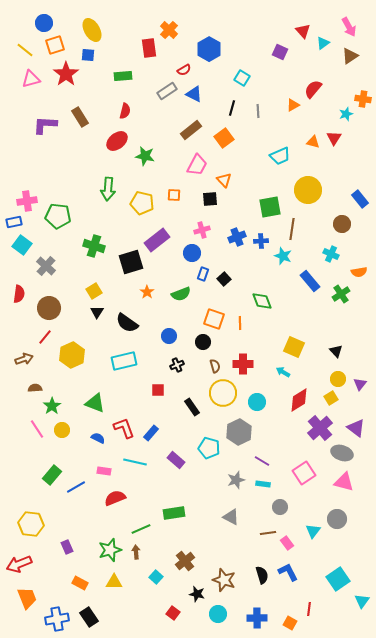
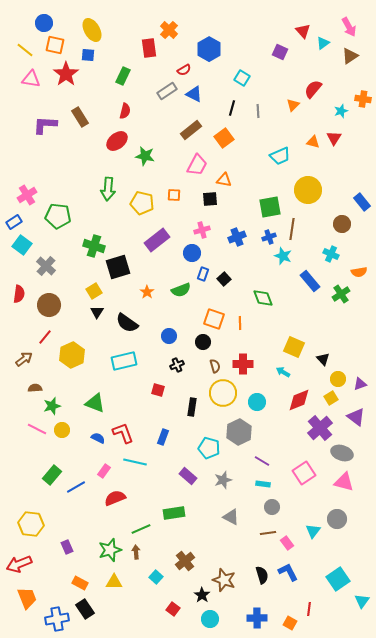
orange square at (55, 45): rotated 30 degrees clockwise
green rectangle at (123, 76): rotated 60 degrees counterclockwise
pink triangle at (31, 79): rotated 24 degrees clockwise
orange triangle at (293, 105): rotated 16 degrees counterclockwise
cyan star at (346, 114): moved 5 px left, 3 px up
orange triangle at (224, 180): rotated 35 degrees counterclockwise
blue rectangle at (360, 199): moved 2 px right, 3 px down
pink cross at (27, 201): moved 6 px up; rotated 24 degrees counterclockwise
blue rectangle at (14, 222): rotated 21 degrees counterclockwise
blue cross at (261, 241): moved 8 px right, 4 px up; rotated 16 degrees counterclockwise
black square at (131, 262): moved 13 px left, 5 px down
green semicircle at (181, 294): moved 4 px up
green diamond at (262, 301): moved 1 px right, 3 px up
brown circle at (49, 308): moved 3 px up
black triangle at (336, 351): moved 13 px left, 8 px down
brown arrow at (24, 359): rotated 18 degrees counterclockwise
purple triangle at (360, 384): rotated 32 degrees clockwise
red square at (158, 390): rotated 16 degrees clockwise
red diamond at (299, 400): rotated 10 degrees clockwise
green star at (52, 406): rotated 18 degrees clockwise
black rectangle at (192, 407): rotated 42 degrees clockwise
red L-shape at (124, 428): moved 1 px left, 5 px down
purple triangle at (356, 428): moved 11 px up
pink line at (37, 429): rotated 30 degrees counterclockwise
blue rectangle at (151, 433): moved 12 px right, 4 px down; rotated 21 degrees counterclockwise
purple rectangle at (176, 460): moved 12 px right, 16 px down
pink rectangle at (104, 471): rotated 64 degrees counterclockwise
gray star at (236, 480): moved 13 px left
gray circle at (280, 507): moved 8 px left
black star at (197, 594): moved 5 px right, 1 px down; rotated 21 degrees clockwise
red square at (173, 613): moved 4 px up
cyan circle at (218, 614): moved 8 px left, 5 px down
black rectangle at (89, 617): moved 4 px left, 8 px up
